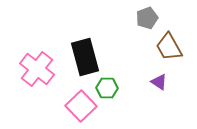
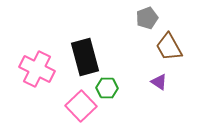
pink cross: rotated 12 degrees counterclockwise
